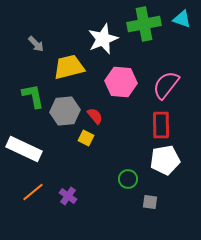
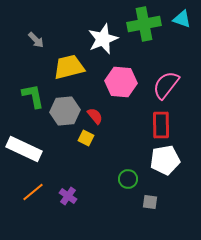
gray arrow: moved 4 px up
